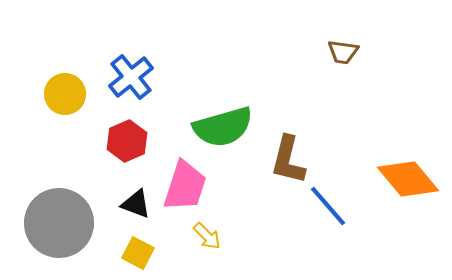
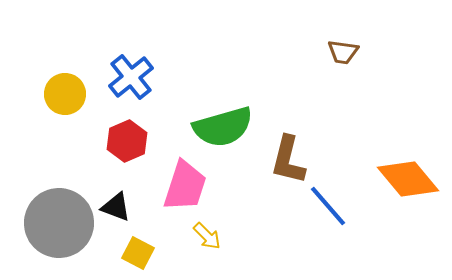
black triangle: moved 20 px left, 3 px down
